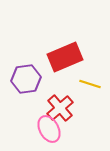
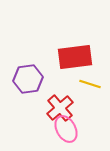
red rectangle: moved 10 px right; rotated 16 degrees clockwise
purple hexagon: moved 2 px right
pink ellipse: moved 17 px right
